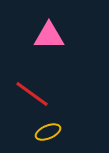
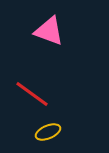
pink triangle: moved 5 px up; rotated 20 degrees clockwise
